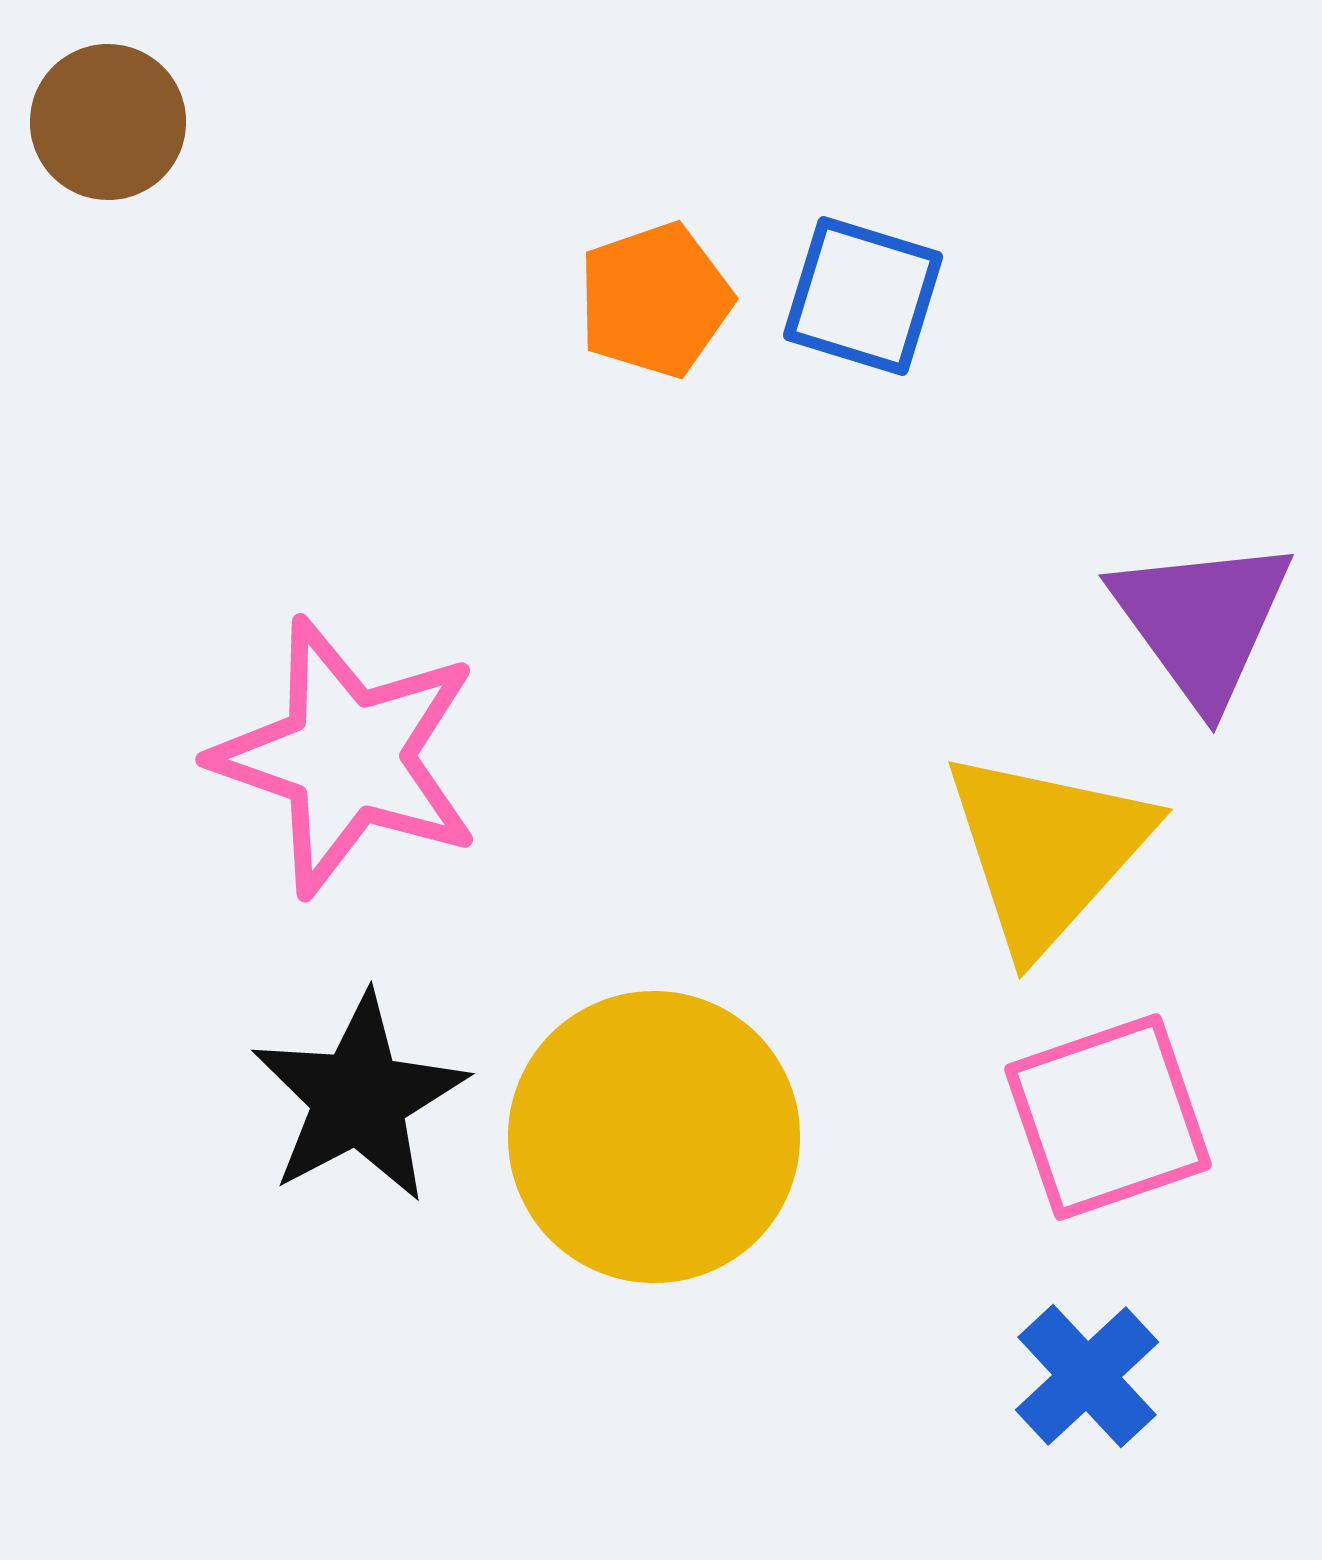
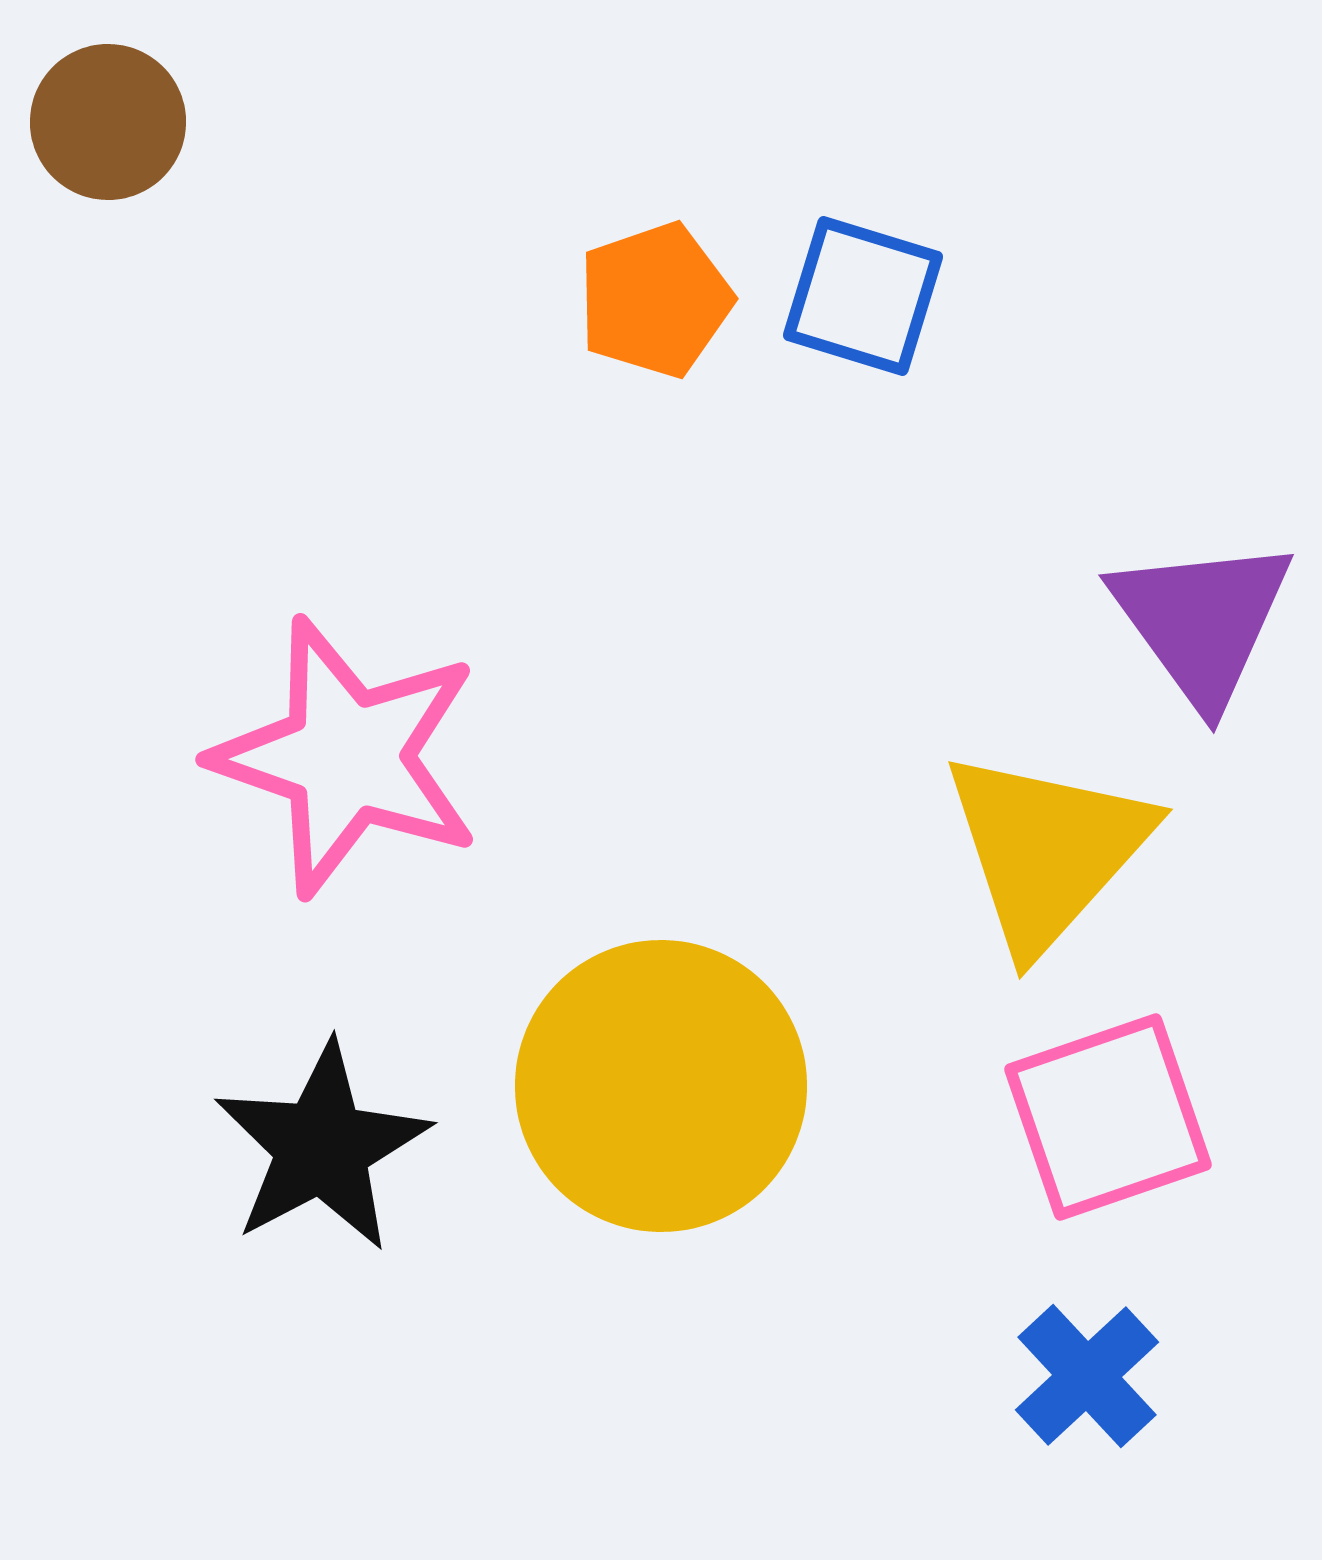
black star: moved 37 px left, 49 px down
yellow circle: moved 7 px right, 51 px up
